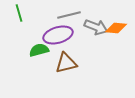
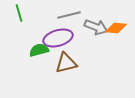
purple ellipse: moved 3 px down
